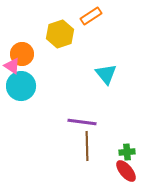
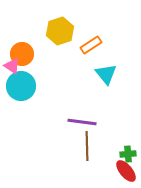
orange rectangle: moved 29 px down
yellow hexagon: moved 3 px up
green cross: moved 1 px right, 2 px down
